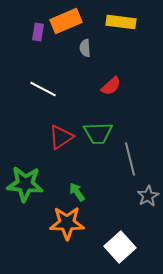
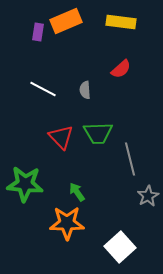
gray semicircle: moved 42 px down
red semicircle: moved 10 px right, 17 px up
red triangle: rotated 40 degrees counterclockwise
